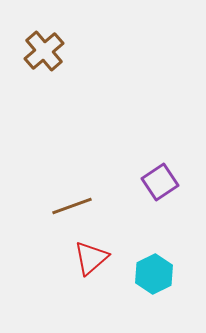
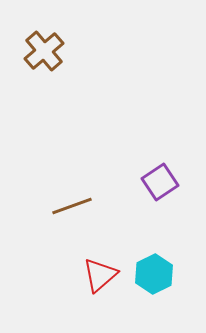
red triangle: moved 9 px right, 17 px down
